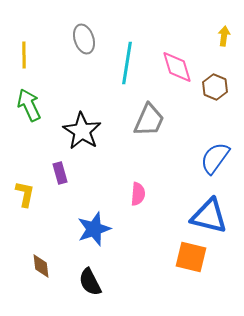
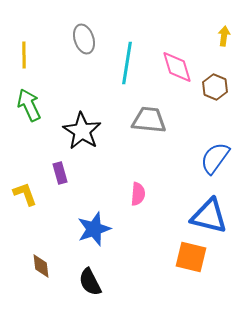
gray trapezoid: rotated 108 degrees counterclockwise
yellow L-shape: rotated 32 degrees counterclockwise
